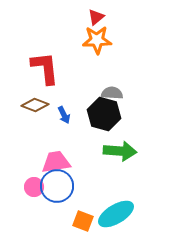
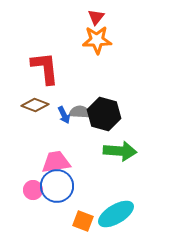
red triangle: rotated 12 degrees counterclockwise
gray semicircle: moved 32 px left, 19 px down
pink circle: moved 1 px left, 3 px down
